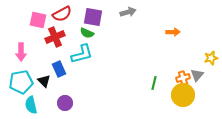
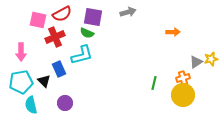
cyan L-shape: moved 1 px down
yellow star: moved 1 px down
gray triangle: moved 1 px left, 13 px up; rotated 16 degrees clockwise
